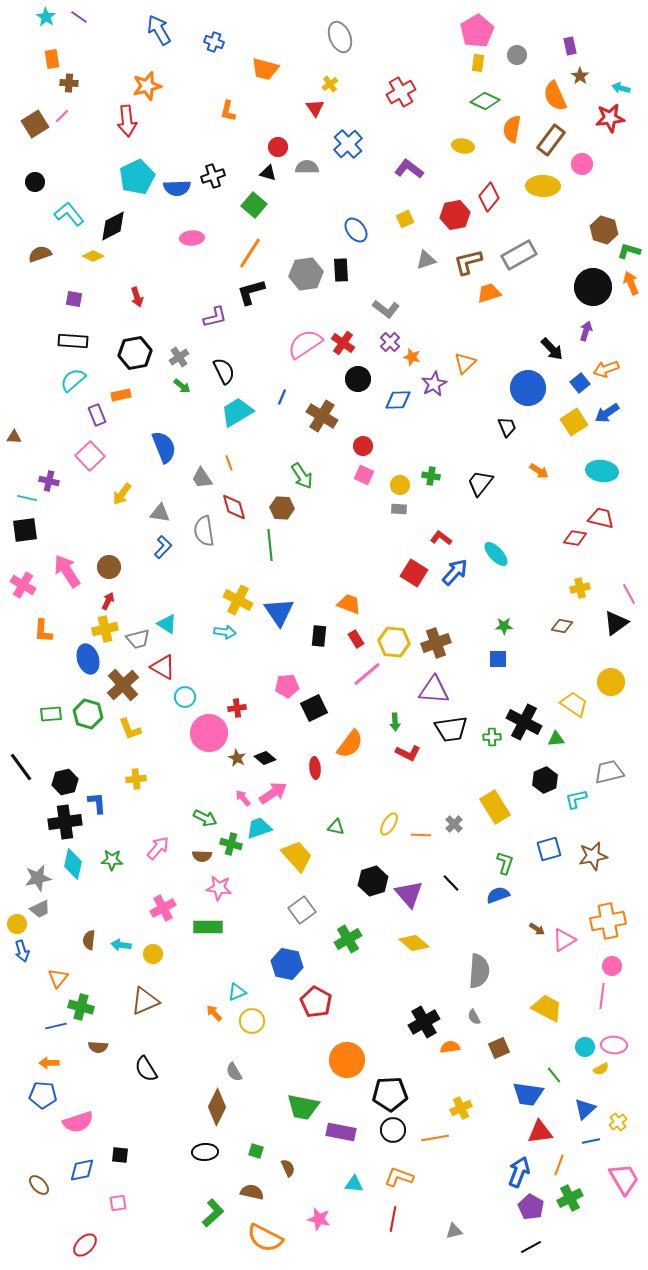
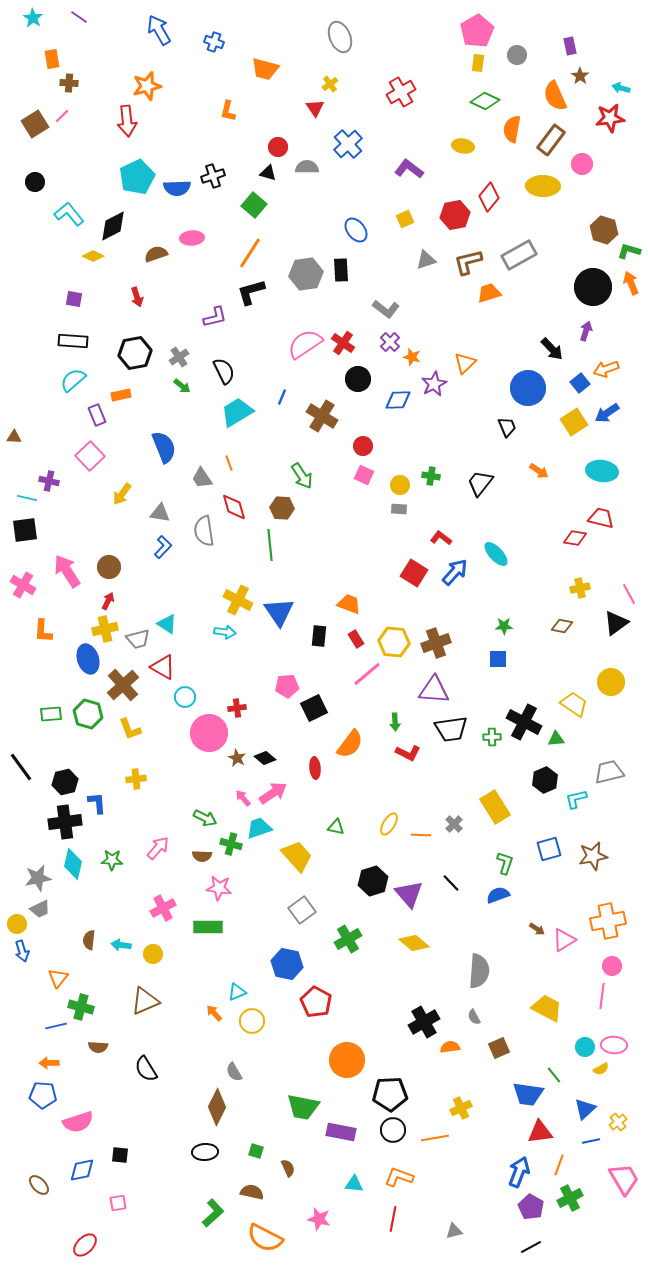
cyan star at (46, 17): moved 13 px left, 1 px down
brown semicircle at (40, 254): moved 116 px right
